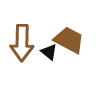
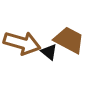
brown arrow: rotated 75 degrees counterclockwise
